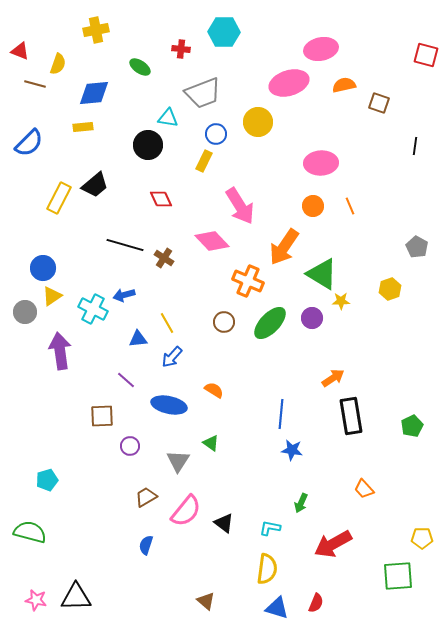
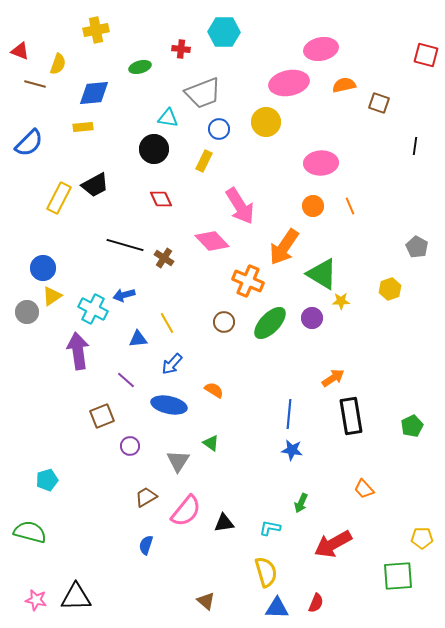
green ellipse at (140, 67): rotated 50 degrees counterclockwise
pink ellipse at (289, 83): rotated 6 degrees clockwise
yellow circle at (258, 122): moved 8 px right
blue circle at (216, 134): moved 3 px right, 5 px up
black circle at (148, 145): moved 6 px right, 4 px down
black trapezoid at (95, 185): rotated 12 degrees clockwise
gray circle at (25, 312): moved 2 px right
purple arrow at (60, 351): moved 18 px right
blue arrow at (172, 357): moved 7 px down
blue line at (281, 414): moved 8 px right
brown square at (102, 416): rotated 20 degrees counterclockwise
black triangle at (224, 523): rotated 45 degrees counterclockwise
yellow semicircle at (267, 569): moved 1 px left, 3 px down; rotated 24 degrees counterclockwise
blue triangle at (277, 608): rotated 15 degrees counterclockwise
